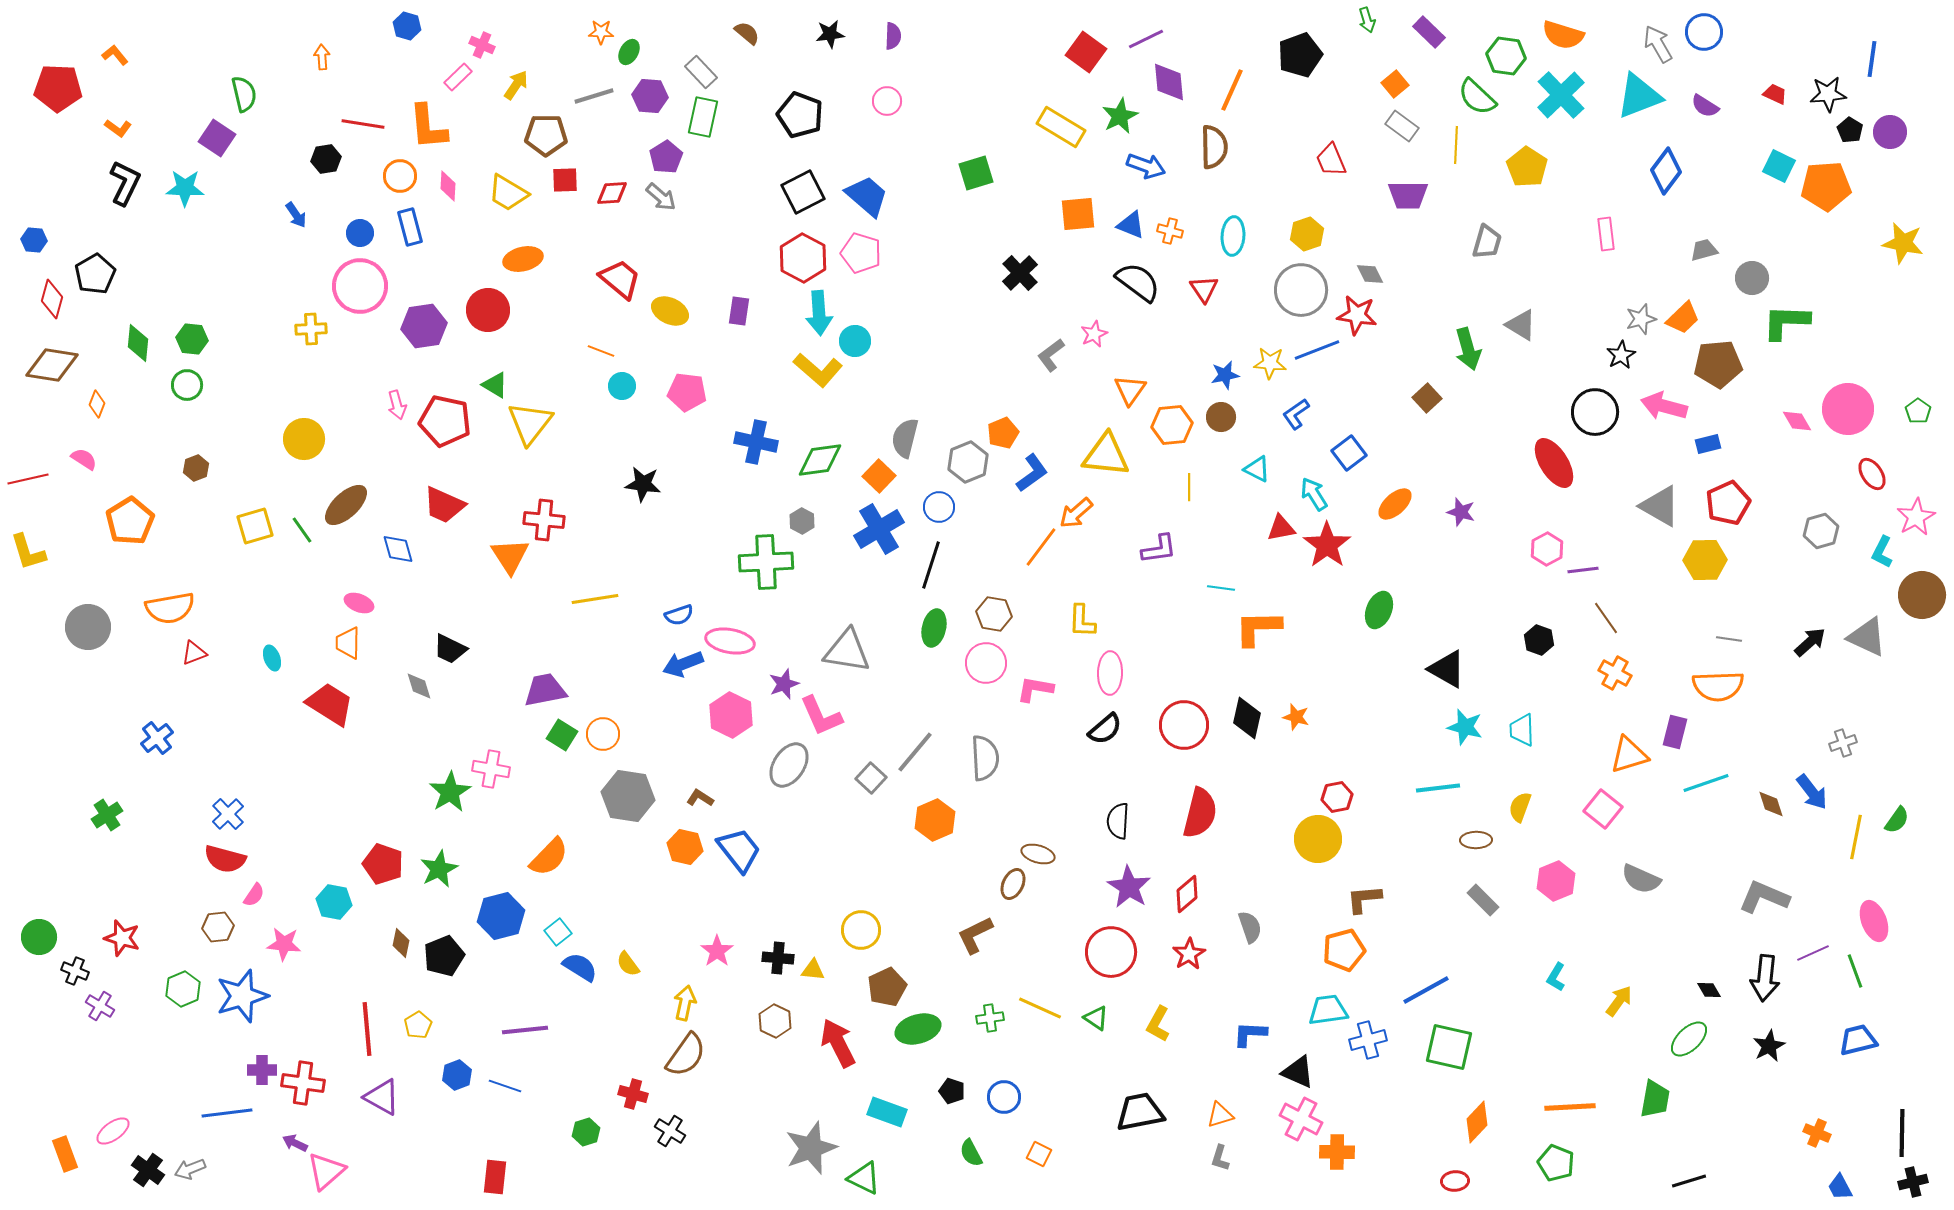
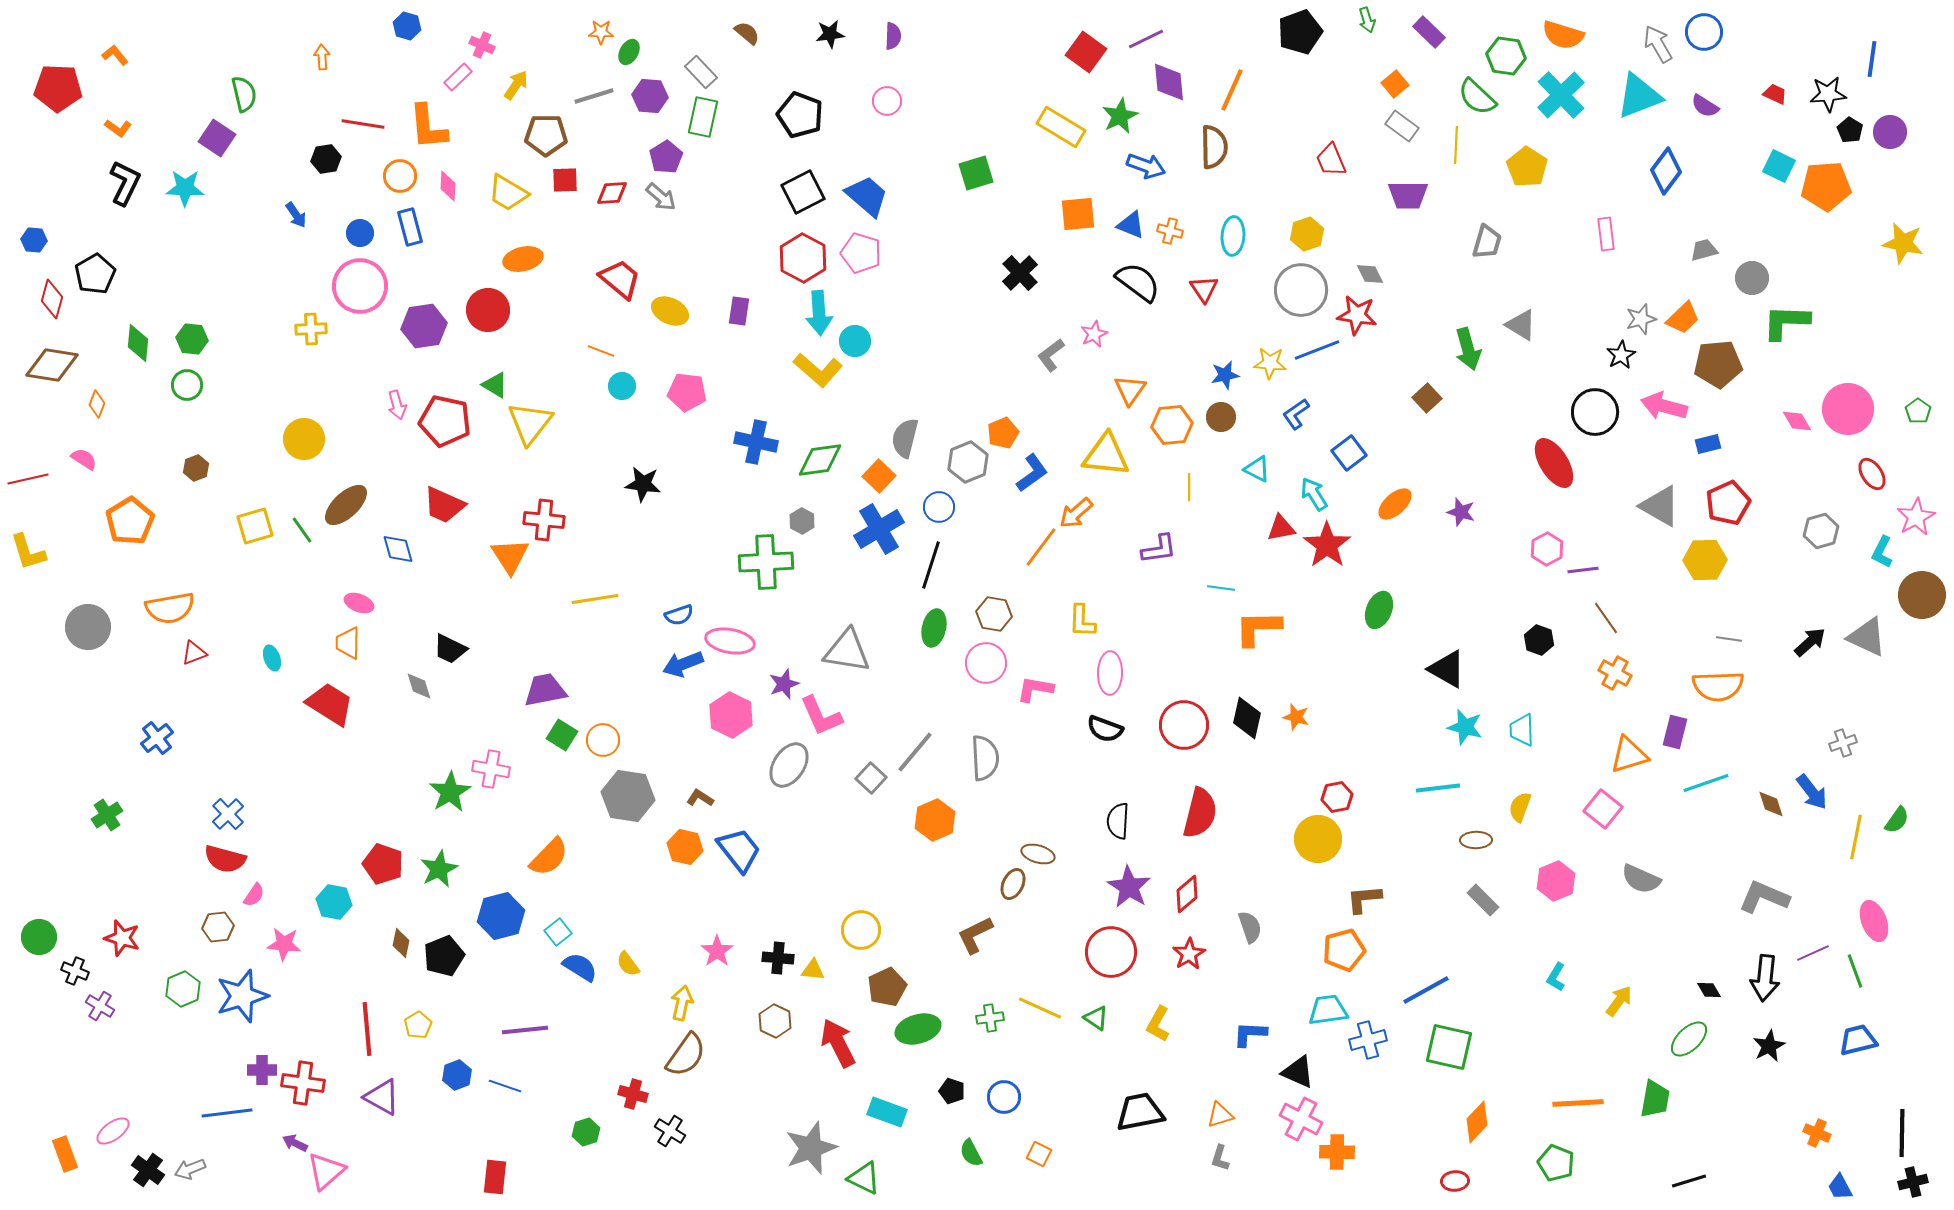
black pentagon at (1300, 55): moved 23 px up
black semicircle at (1105, 729): rotated 60 degrees clockwise
orange circle at (603, 734): moved 6 px down
yellow arrow at (685, 1003): moved 3 px left
orange line at (1570, 1107): moved 8 px right, 4 px up
